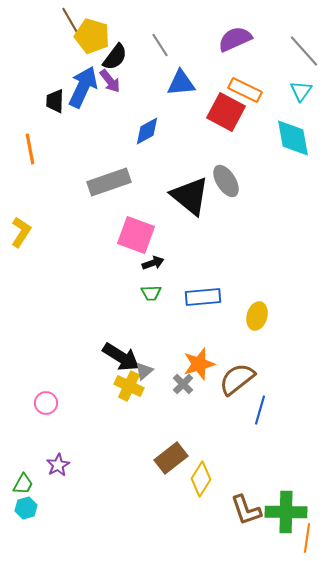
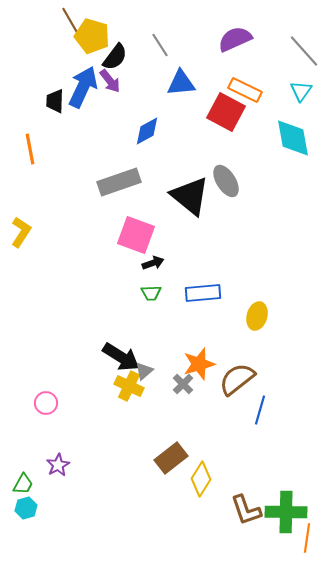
gray rectangle at (109, 182): moved 10 px right
blue rectangle at (203, 297): moved 4 px up
